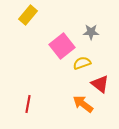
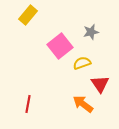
gray star: rotated 14 degrees counterclockwise
pink square: moved 2 px left
red triangle: rotated 18 degrees clockwise
